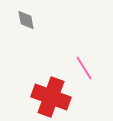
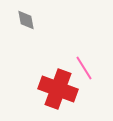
red cross: moved 7 px right, 8 px up
